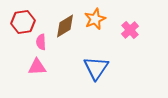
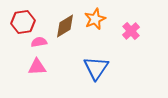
pink cross: moved 1 px right, 1 px down
pink semicircle: moved 2 px left; rotated 84 degrees clockwise
